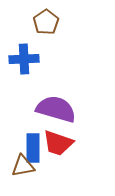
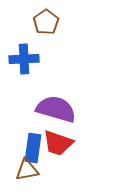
blue rectangle: rotated 8 degrees clockwise
brown triangle: moved 4 px right, 4 px down
